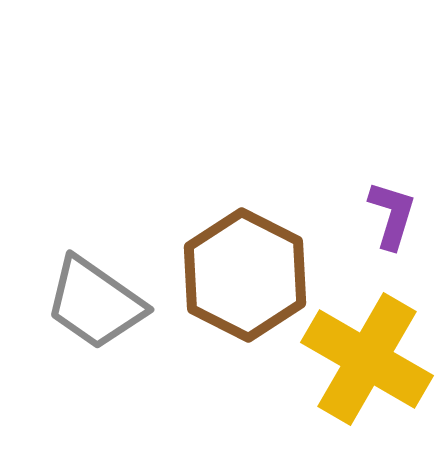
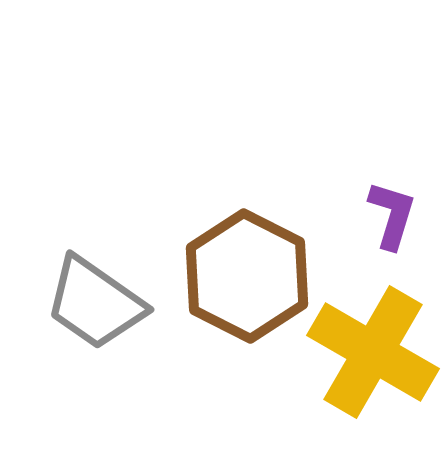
brown hexagon: moved 2 px right, 1 px down
yellow cross: moved 6 px right, 7 px up
